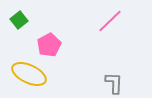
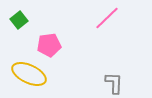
pink line: moved 3 px left, 3 px up
pink pentagon: rotated 20 degrees clockwise
